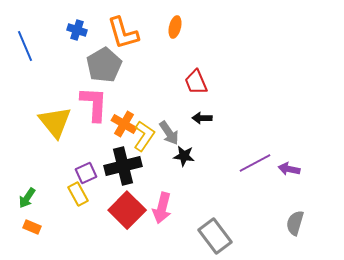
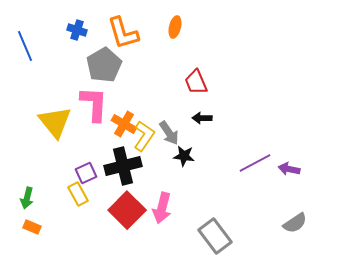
green arrow: rotated 20 degrees counterclockwise
gray semicircle: rotated 140 degrees counterclockwise
